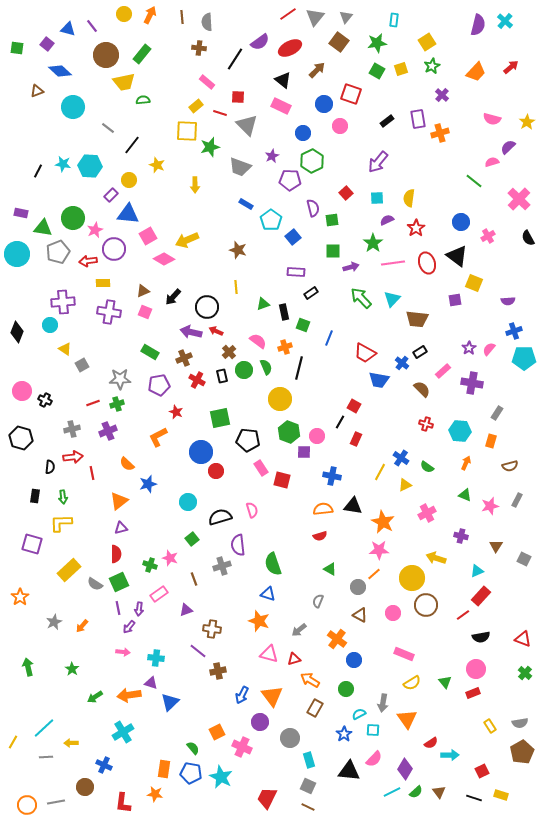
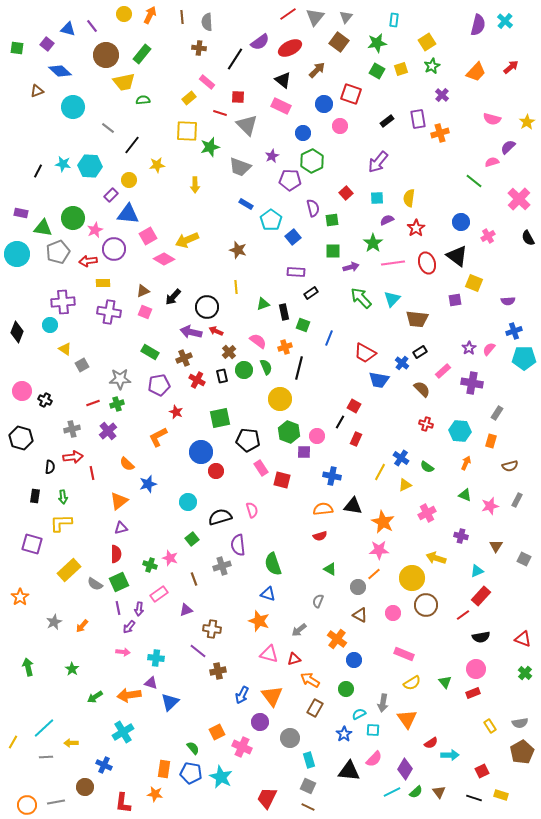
yellow rectangle at (196, 106): moved 7 px left, 8 px up
yellow star at (157, 165): rotated 28 degrees counterclockwise
purple cross at (108, 431): rotated 18 degrees counterclockwise
